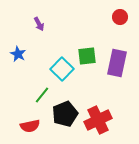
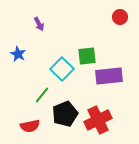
purple rectangle: moved 8 px left, 13 px down; rotated 72 degrees clockwise
